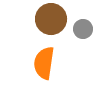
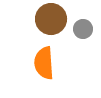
orange semicircle: rotated 12 degrees counterclockwise
